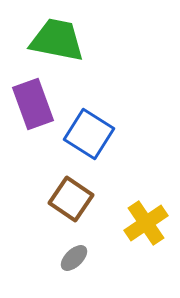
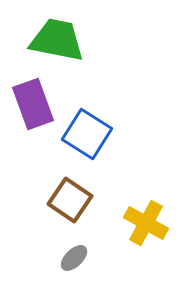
blue square: moved 2 px left
brown square: moved 1 px left, 1 px down
yellow cross: rotated 27 degrees counterclockwise
